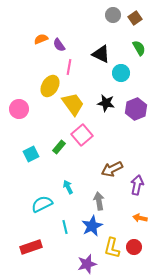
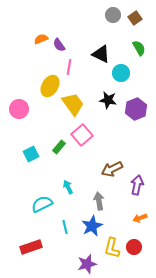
black star: moved 2 px right, 3 px up
orange arrow: rotated 32 degrees counterclockwise
